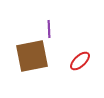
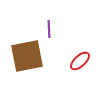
brown square: moved 5 px left
